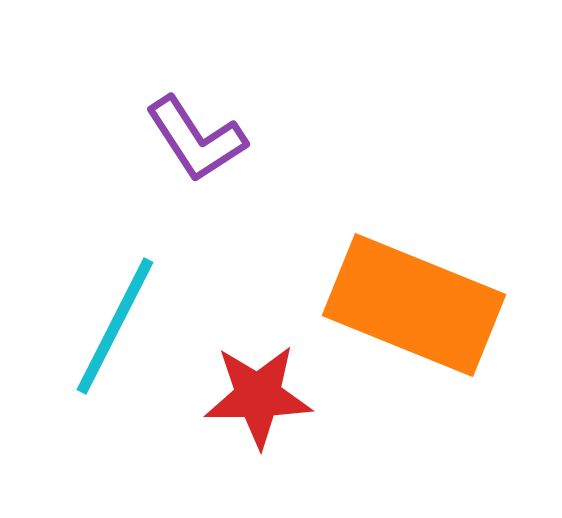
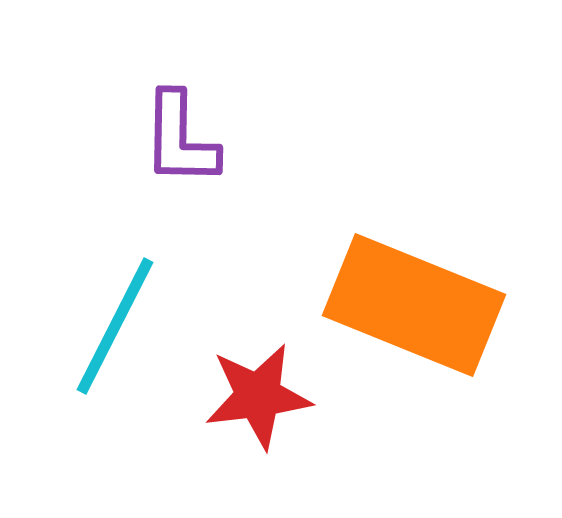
purple L-shape: moved 16 px left; rotated 34 degrees clockwise
red star: rotated 6 degrees counterclockwise
